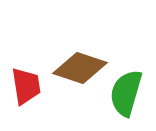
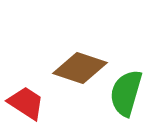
red trapezoid: moved 17 px down; rotated 48 degrees counterclockwise
